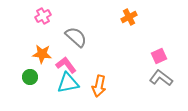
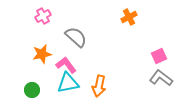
orange star: rotated 18 degrees counterclockwise
green circle: moved 2 px right, 13 px down
